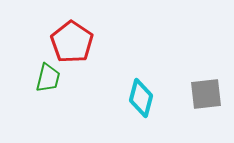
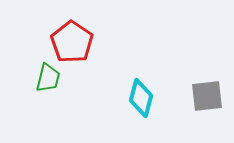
gray square: moved 1 px right, 2 px down
